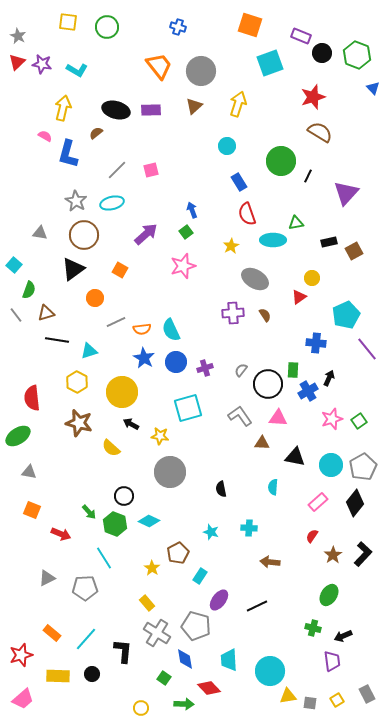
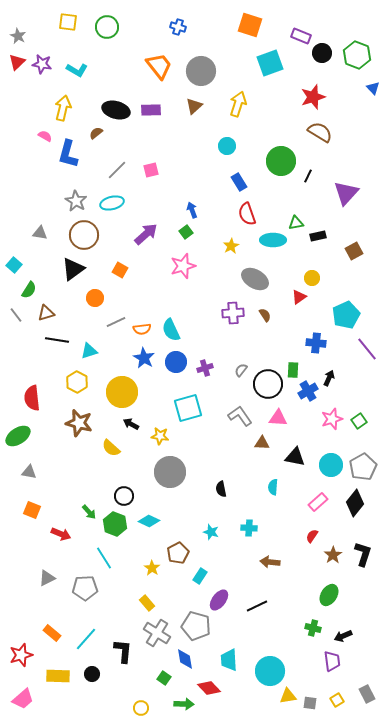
black rectangle at (329, 242): moved 11 px left, 6 px up
green semicircle at (29, 290): rotated 12 degrees clockwise
black L-shape at (363, 554): rotated 25 degrees counterclockwise
